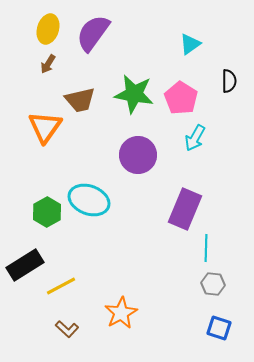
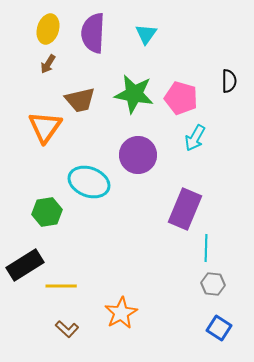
purple semicircle: rotated 33 degrees counterclockwise
cyan triangle: moved 44 px left, 10 px up; rotated 20 degrees counterclockwise
pink pentagon: rotated 16 degrees counterclockwise
cyan ellipse: moved 18 px up
green hexagon: rotated 20 degrees clockwise
yellow line: rotated 28 degrees clockwise
blue square: rotated 15 degrees clockwise
